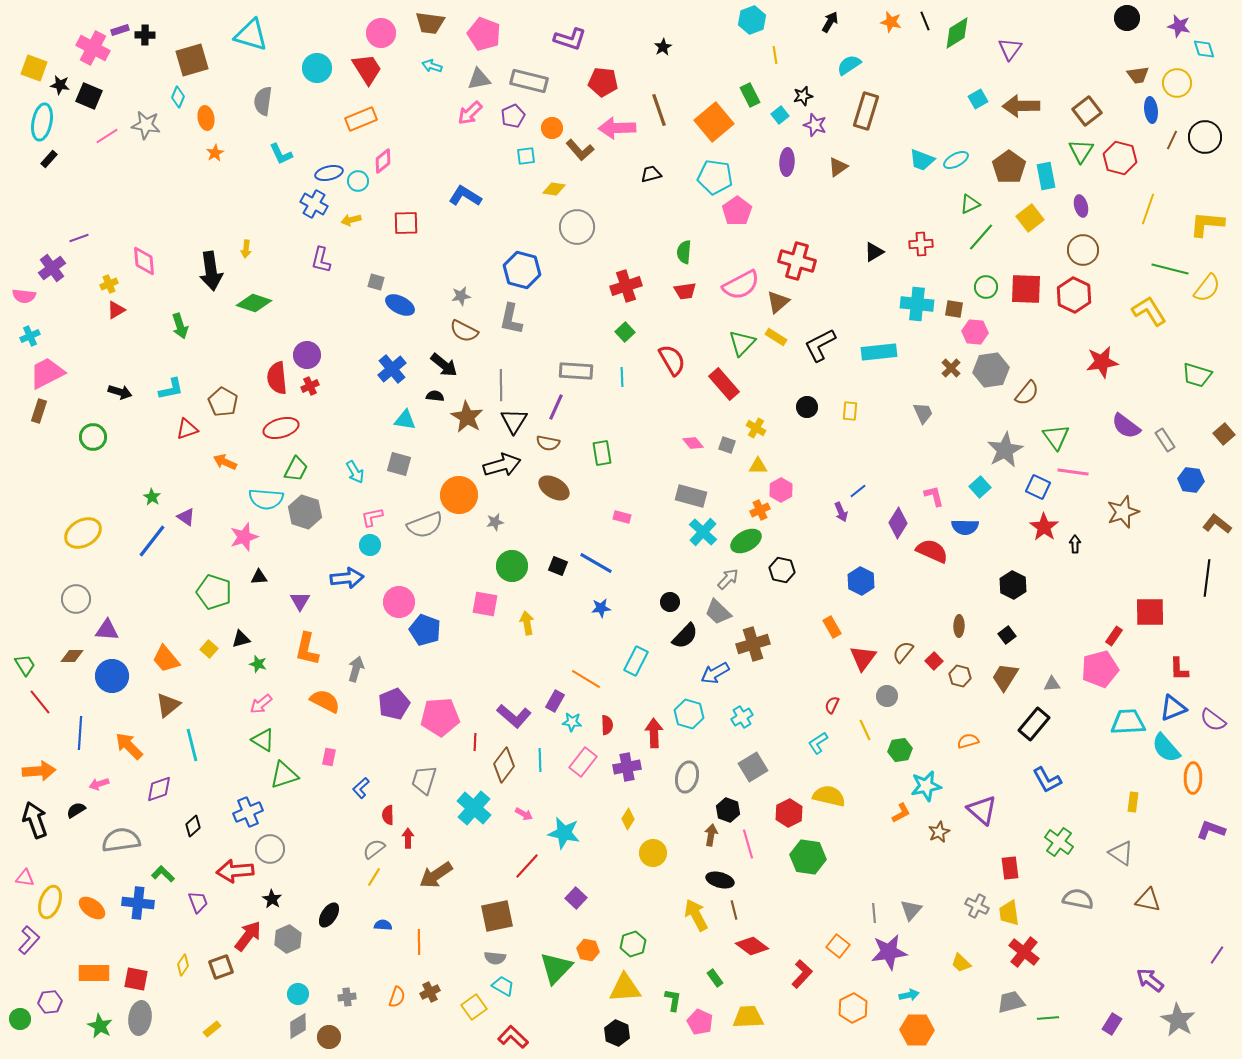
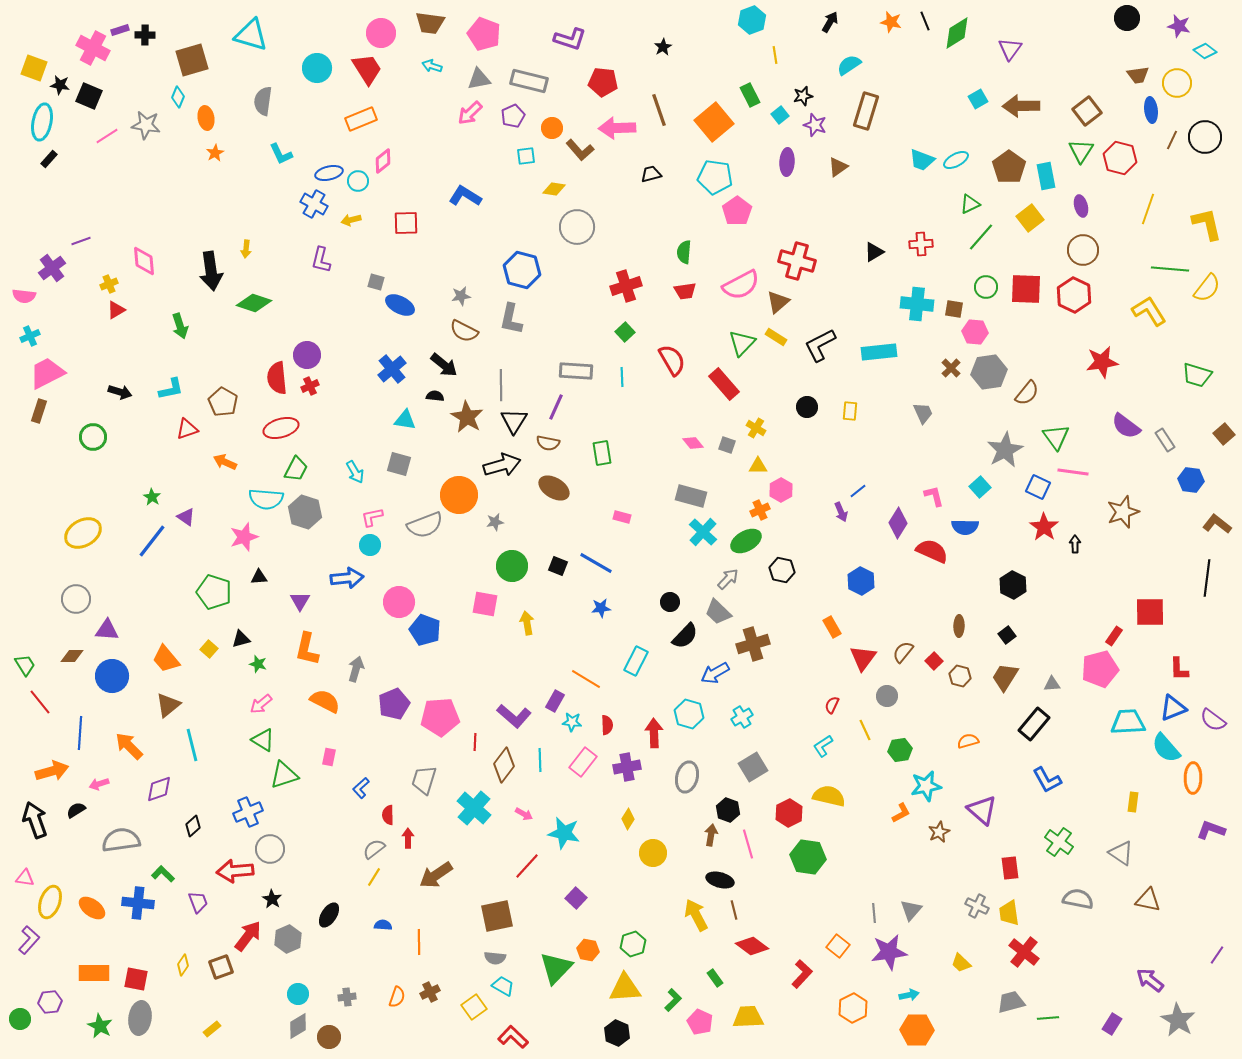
cyan diamond at (1204, 49): moved 1 px right, 2 px down; rotated 35 degrees counterclockwise
yellow L-shape at (1207, 224): rotated 72 degrees clockwise
purple line at (79, 238): moved 2 px right, 3 px down
green line at (1170, 269): rotated 9 degrees counterclockwise
gray hexagon at (991, 370): moved 2 px left, 2 px down
cyan L-shape at (818, 743): moved 5 px right, 3 px down
orange arrow at (39, 771): moved 13 px right; rotated 12 degrees counterclockwise
green L-shape at (673, 1000): rotated 35 degrees clockwise
